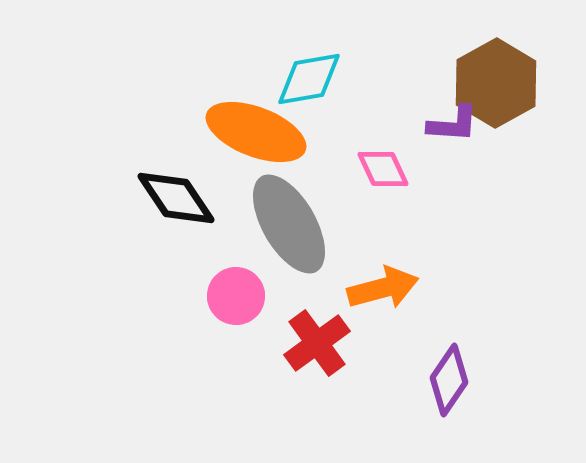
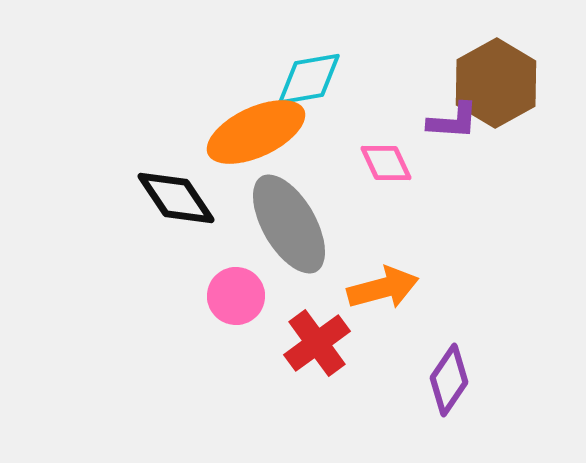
purple L-shape: moved 3 px up
orange ellipse: rotated 46 degrees counterclockwise
pink diamond: moved 3 px right, 6 px up
